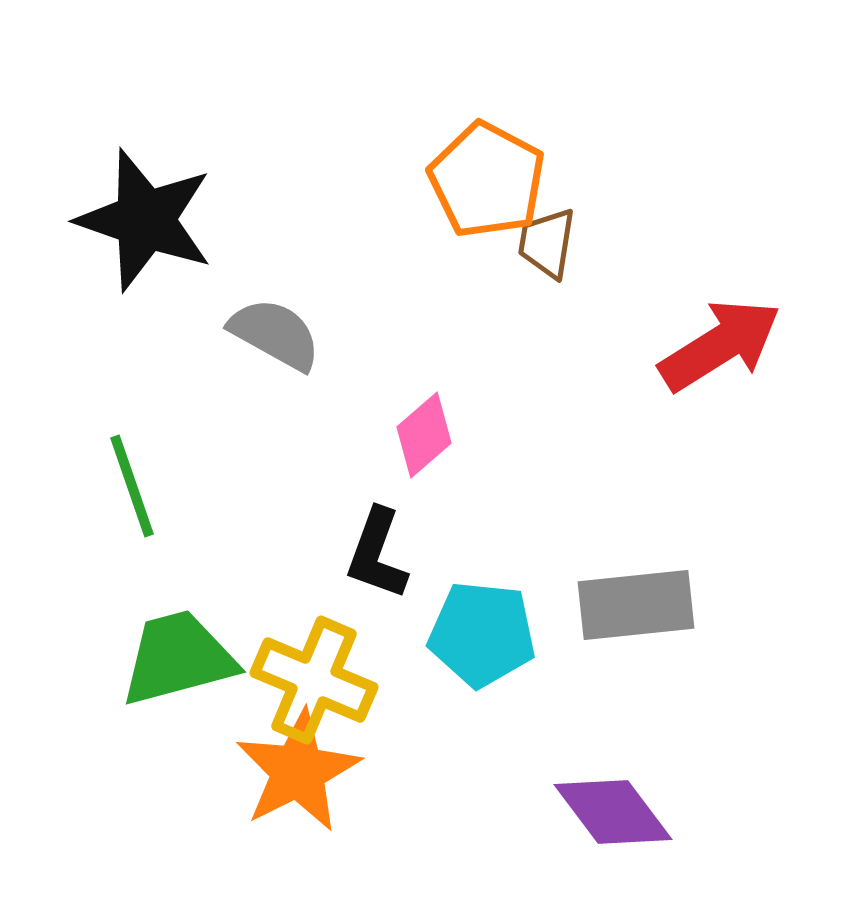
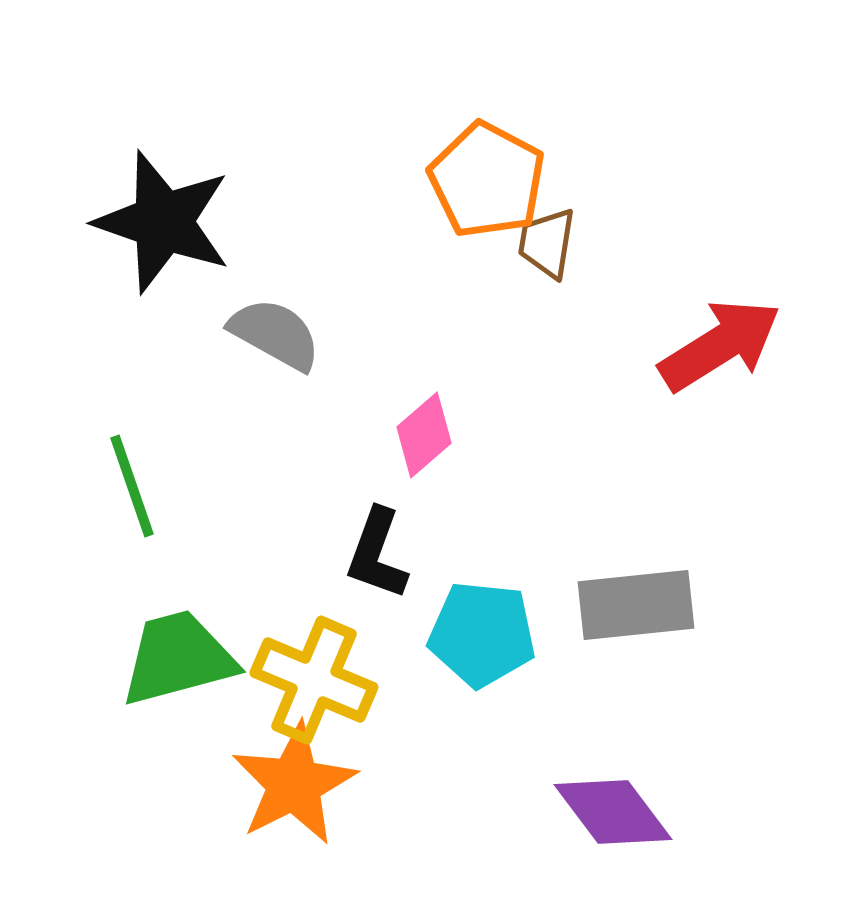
black star: moved 18 px right, 2 px down
orange star: moved 4 px left, 13 px down
